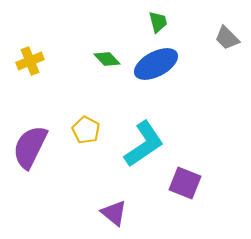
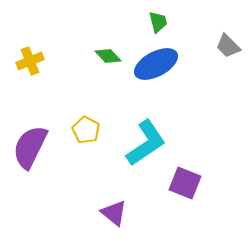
gray trapezoid: moved 1 px right, 8 px down
green diamond: moved 1 px right, 3 px up
cyan L-shape: moved 2 px right, 1 px up
